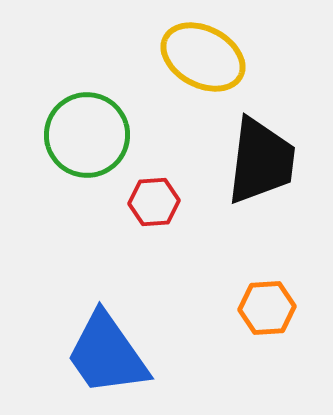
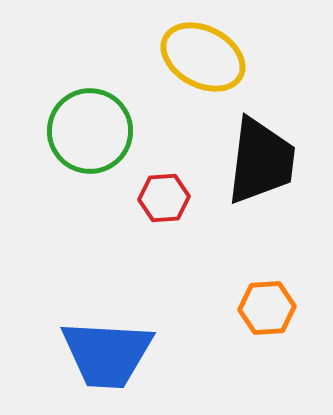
green circle: moved 3 px right, 4 px up
red hexagon: moved 10 px right, 4 px up
blue trapezoid: rotated 52 degrees counterclockwise
